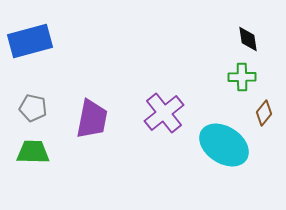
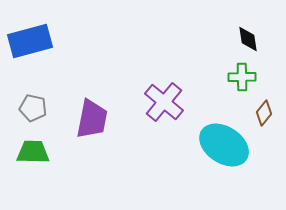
purple cross: moved 11 px up; rotated 12 degrees counterclockwise
